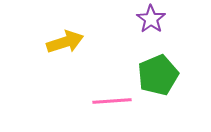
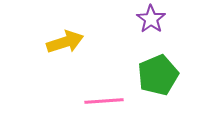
pink line: moved 8 px left
